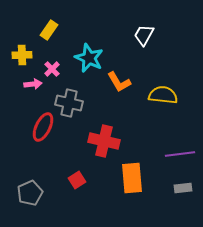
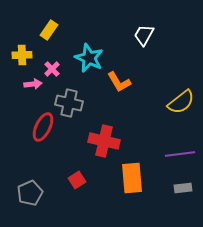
yellow semicircle: moved 18 px right, 7 px down; rotated 136 degrees clockwise
